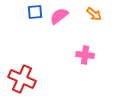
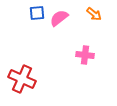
blue square: moved 2 px right, 1 px down
pink semicircle: moved 2 px down
